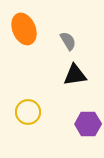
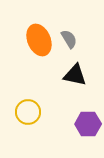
orange ellipse: moved 15 px right, 11 px down
gray semicircle: moved 1 px right, 2 px up
black triangle: rotated 20 degrees clockwise
